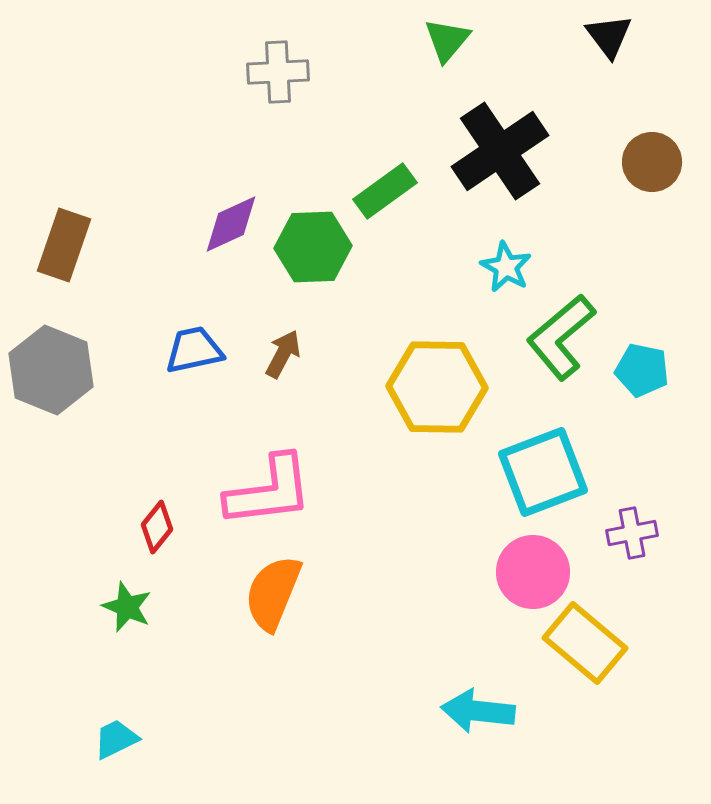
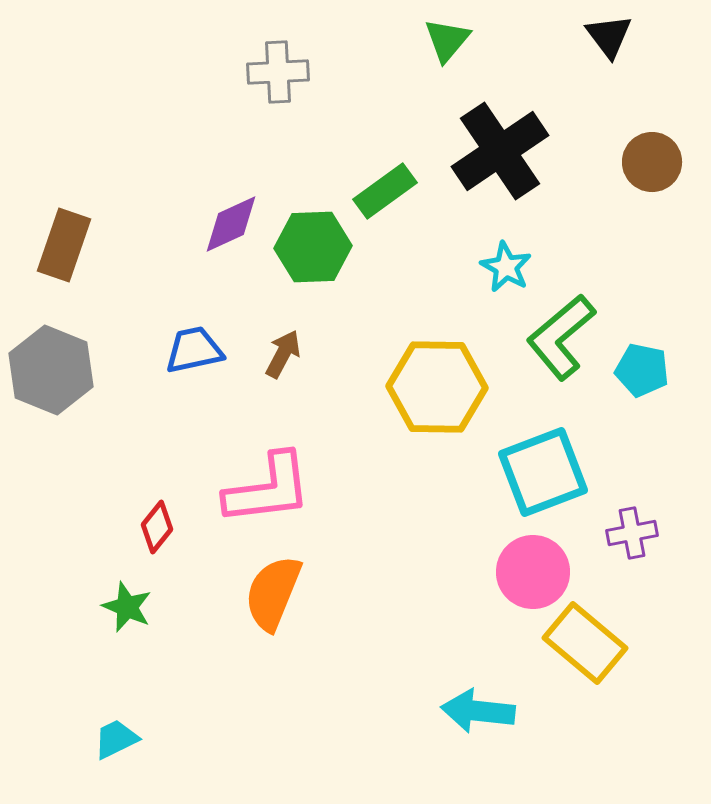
pink L-shape: moved 1 px left, 2 px up
